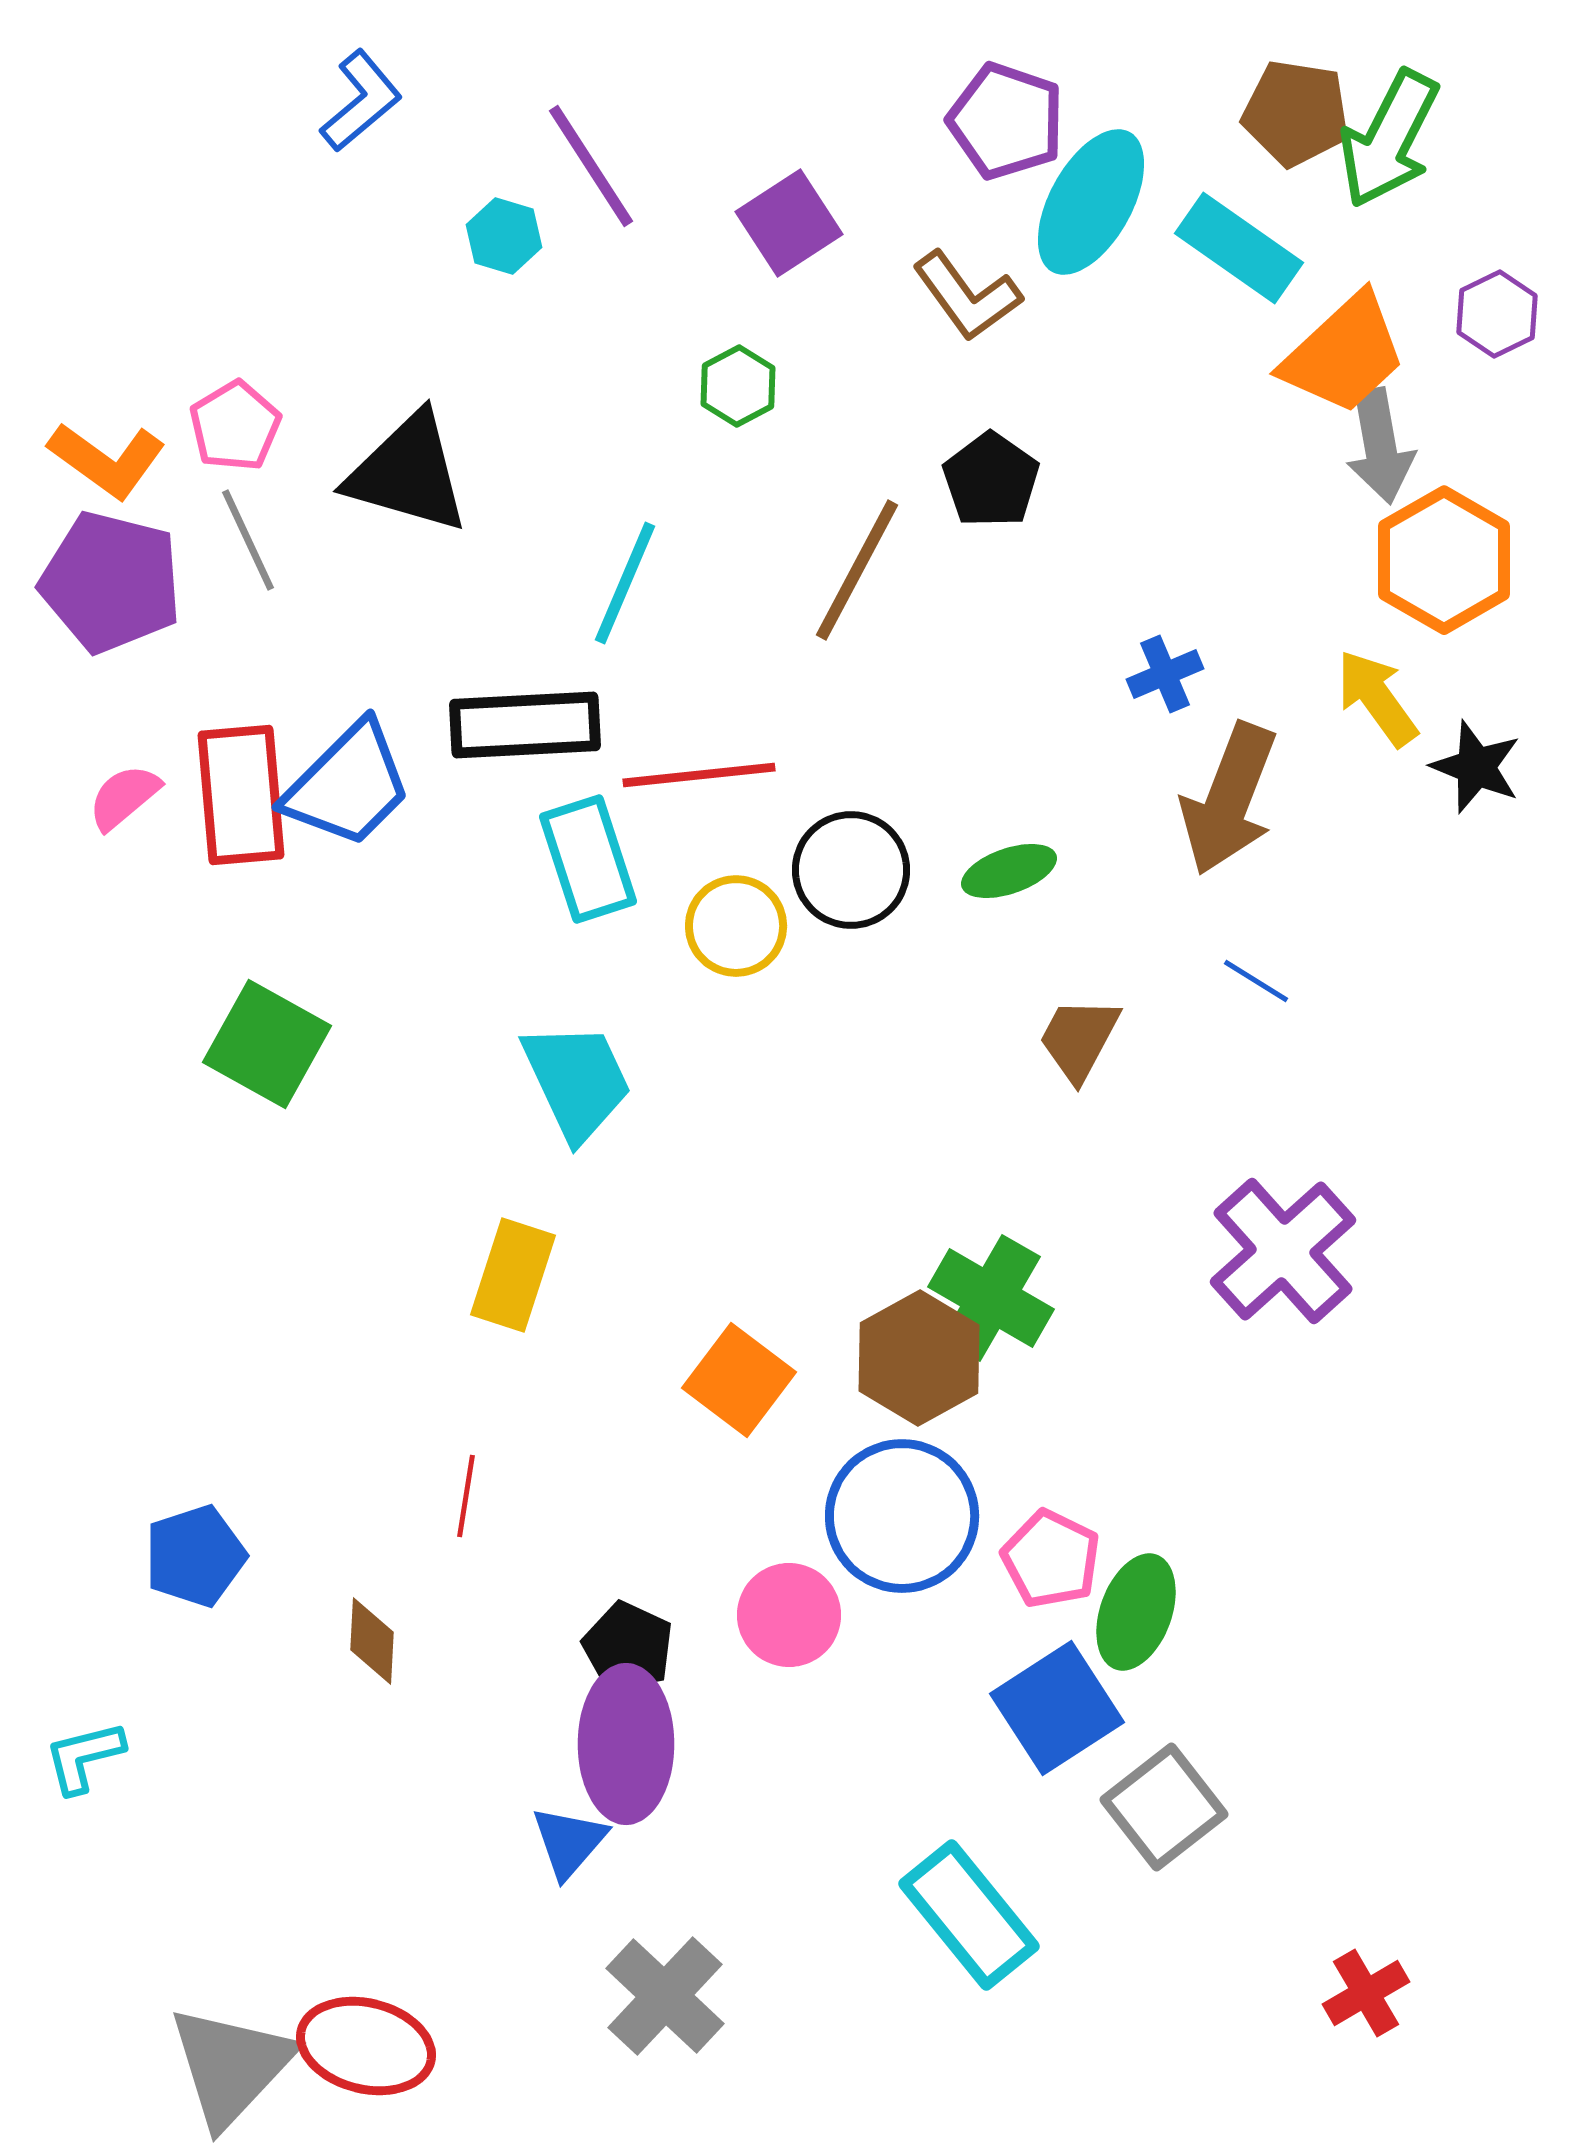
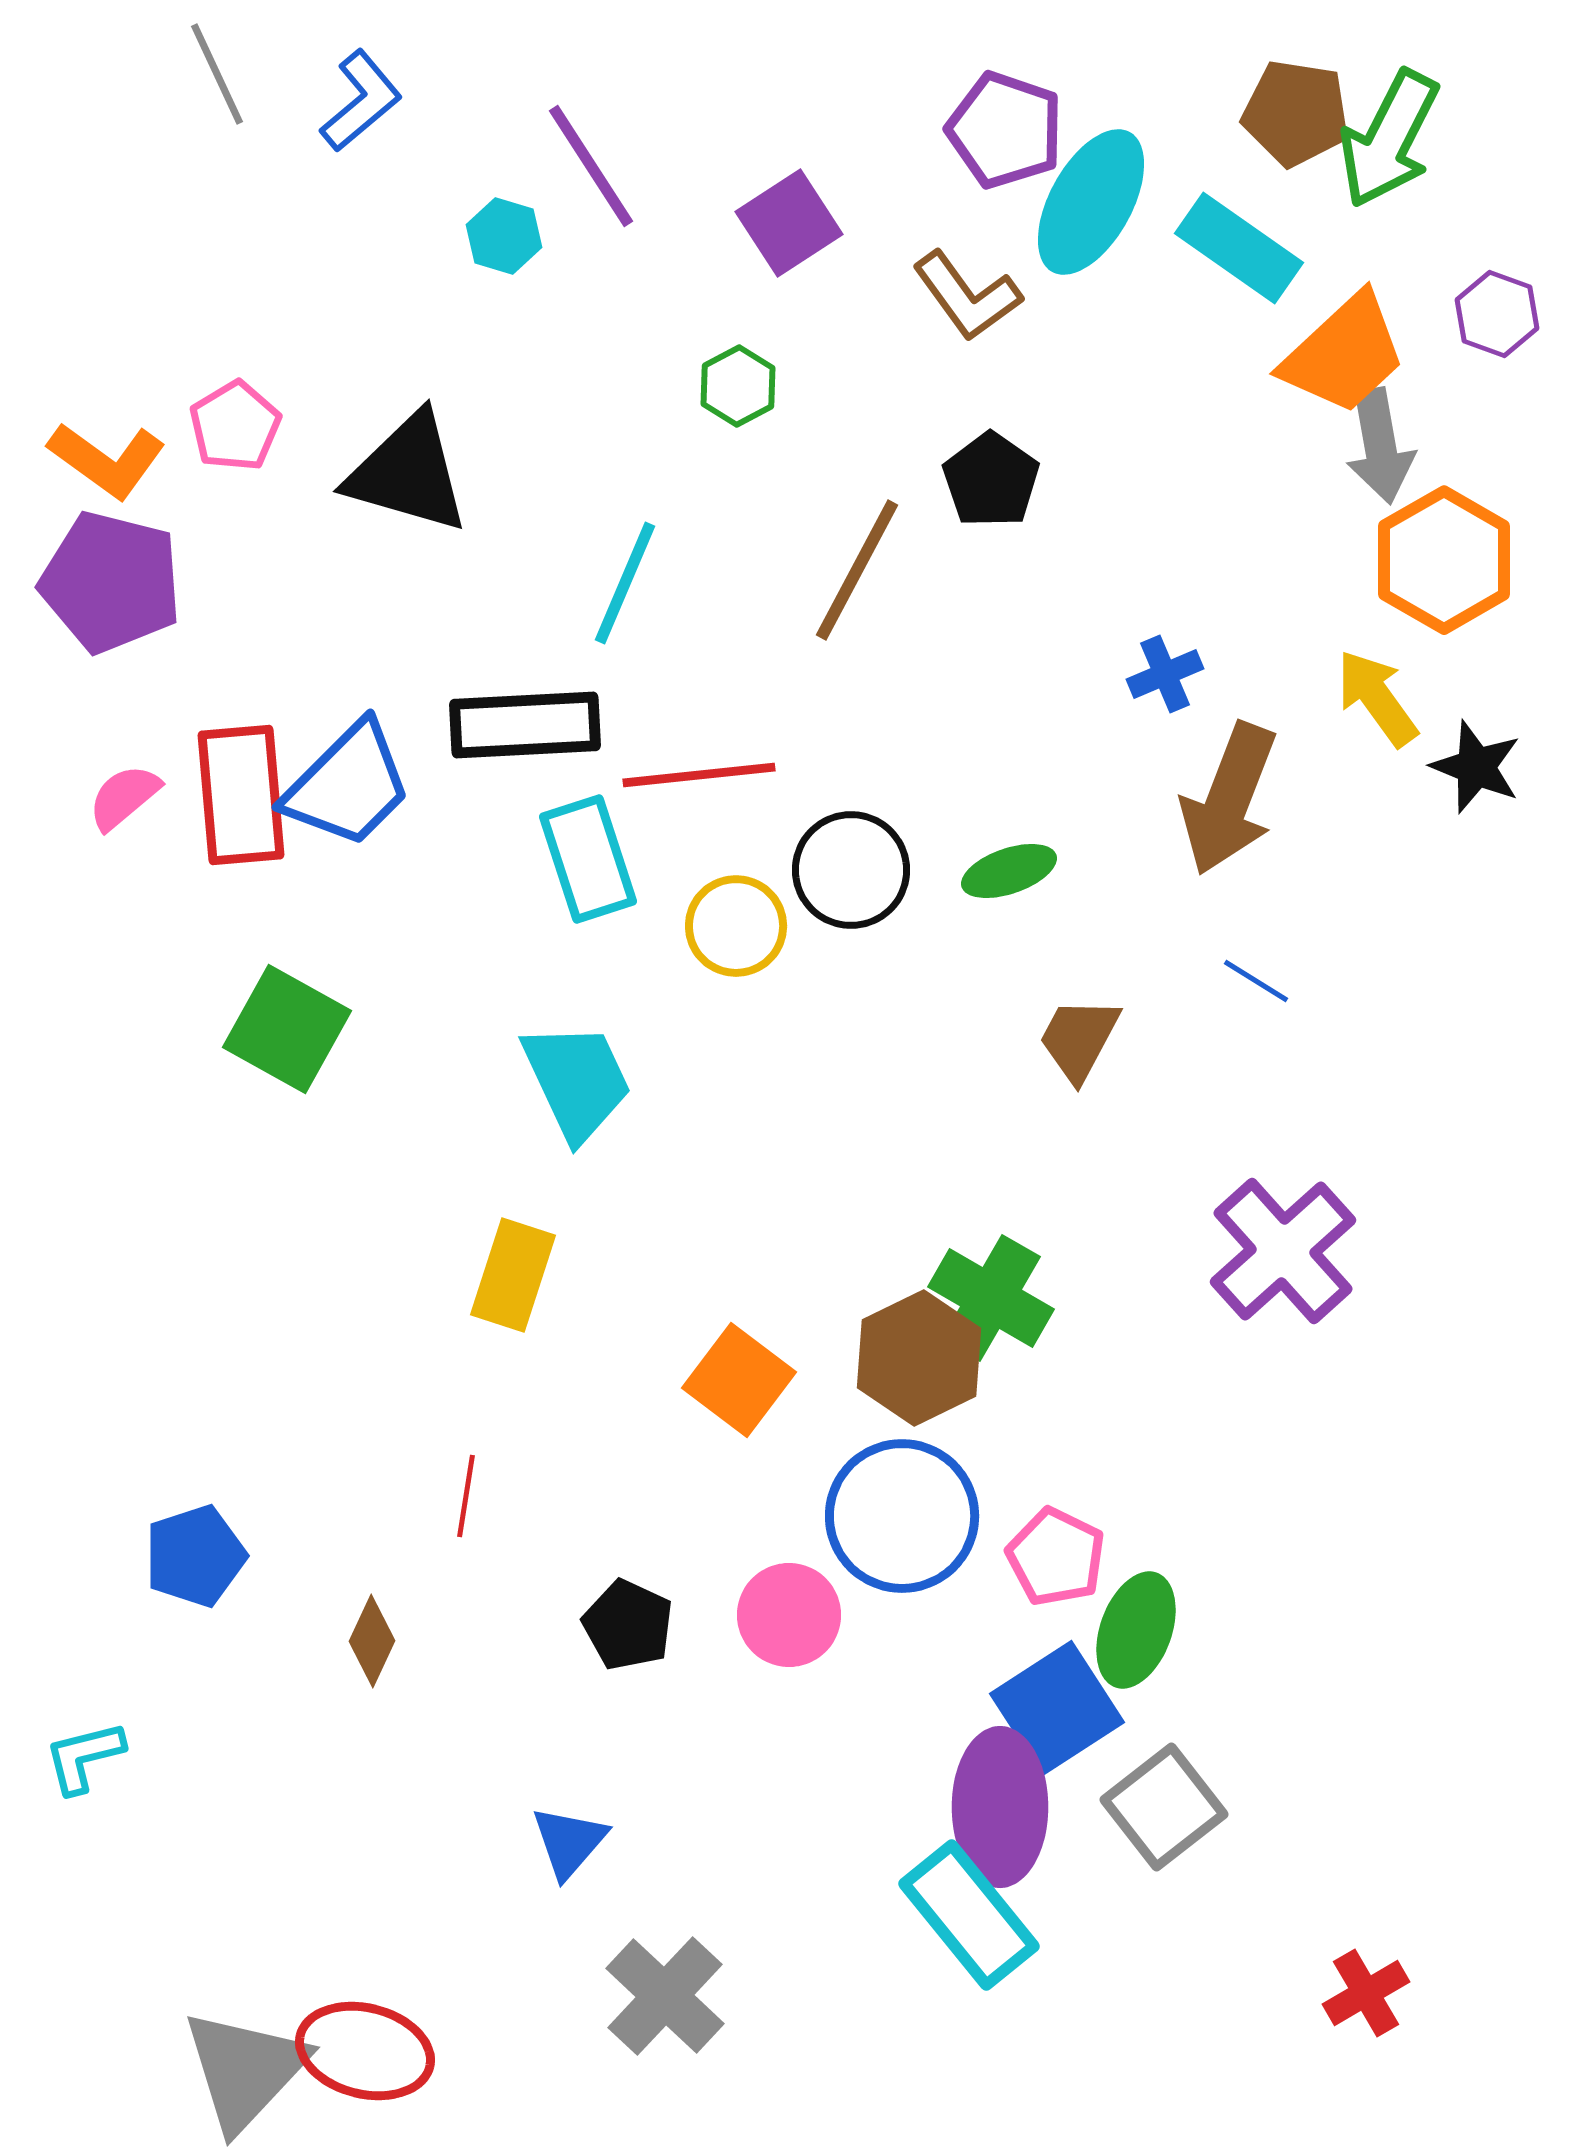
purple pentagon at (1006, 121): moved 1 px left, 9 px down
purple hexagon at (1497, 314): rotated 14 degrees counterclockwise
gray line at (248, 540): moved 31 px left, 466 px up
green square at (267, 1044): moved 20 px right, 15 px up
brown hexagon at (919, 1358): rotated 3 degrees clockwise
pink pentagon at (1051, 1559): moved 5 px right, 2 px up
green ellipse at (1136, 1612): moved 18 px down
brown diamond at (372, 1641): rotated 22 degrees clockwise
black pentagon at (628, 1647): moved 22 px up
purple ellipse at (626, 1744): moved 374 px right, 63 px down
red ellipse at (366, 2046): moved 1 px left, 5 px down
gray triangle at (231, 2066): moved 14 px right, 4 px down
